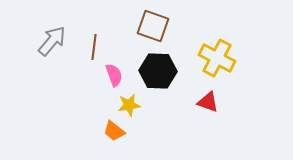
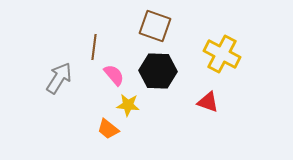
brown square: moved 2 px right
gray arrow: moved 7 px right, 37 px down; rotated 8 degrees counterclockwise
yellow cross: moved 5 px right, 4 px up
pink semicircle: rotated 20 degrees counterclockwise
yellow star: moved 1 px left; rotated 15 degrees clockwise
orange trapezoid: moved 6 px left, 2 px up
